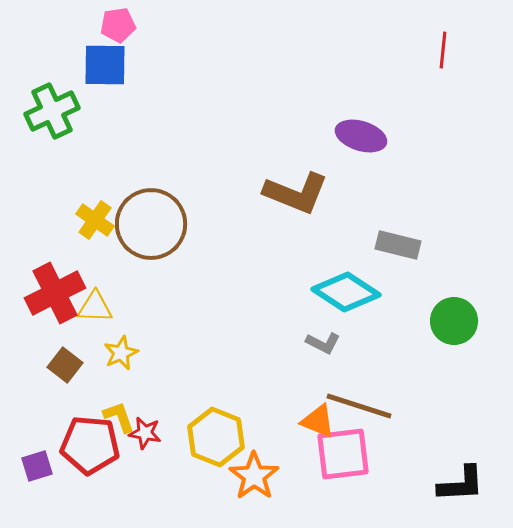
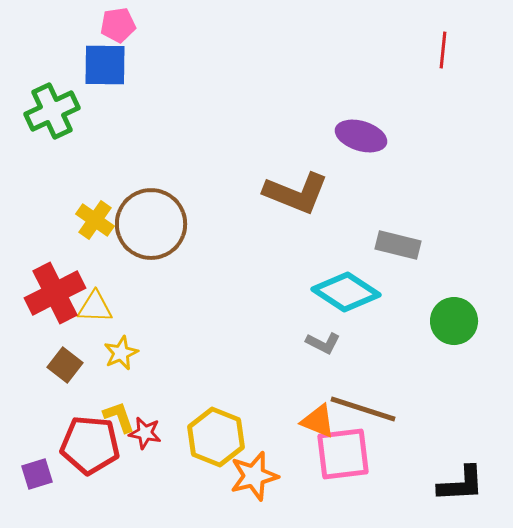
brown line: moved 4 px right, 3 px down
purple square: moved 8 px down
orange star: rotated 21 degrees clockwise
